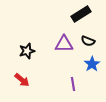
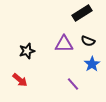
black rectangle: moved 1 px right, 1 px up
red arrow: moved 2 px left
purple line: rotated 32 degrees counterclockwise
